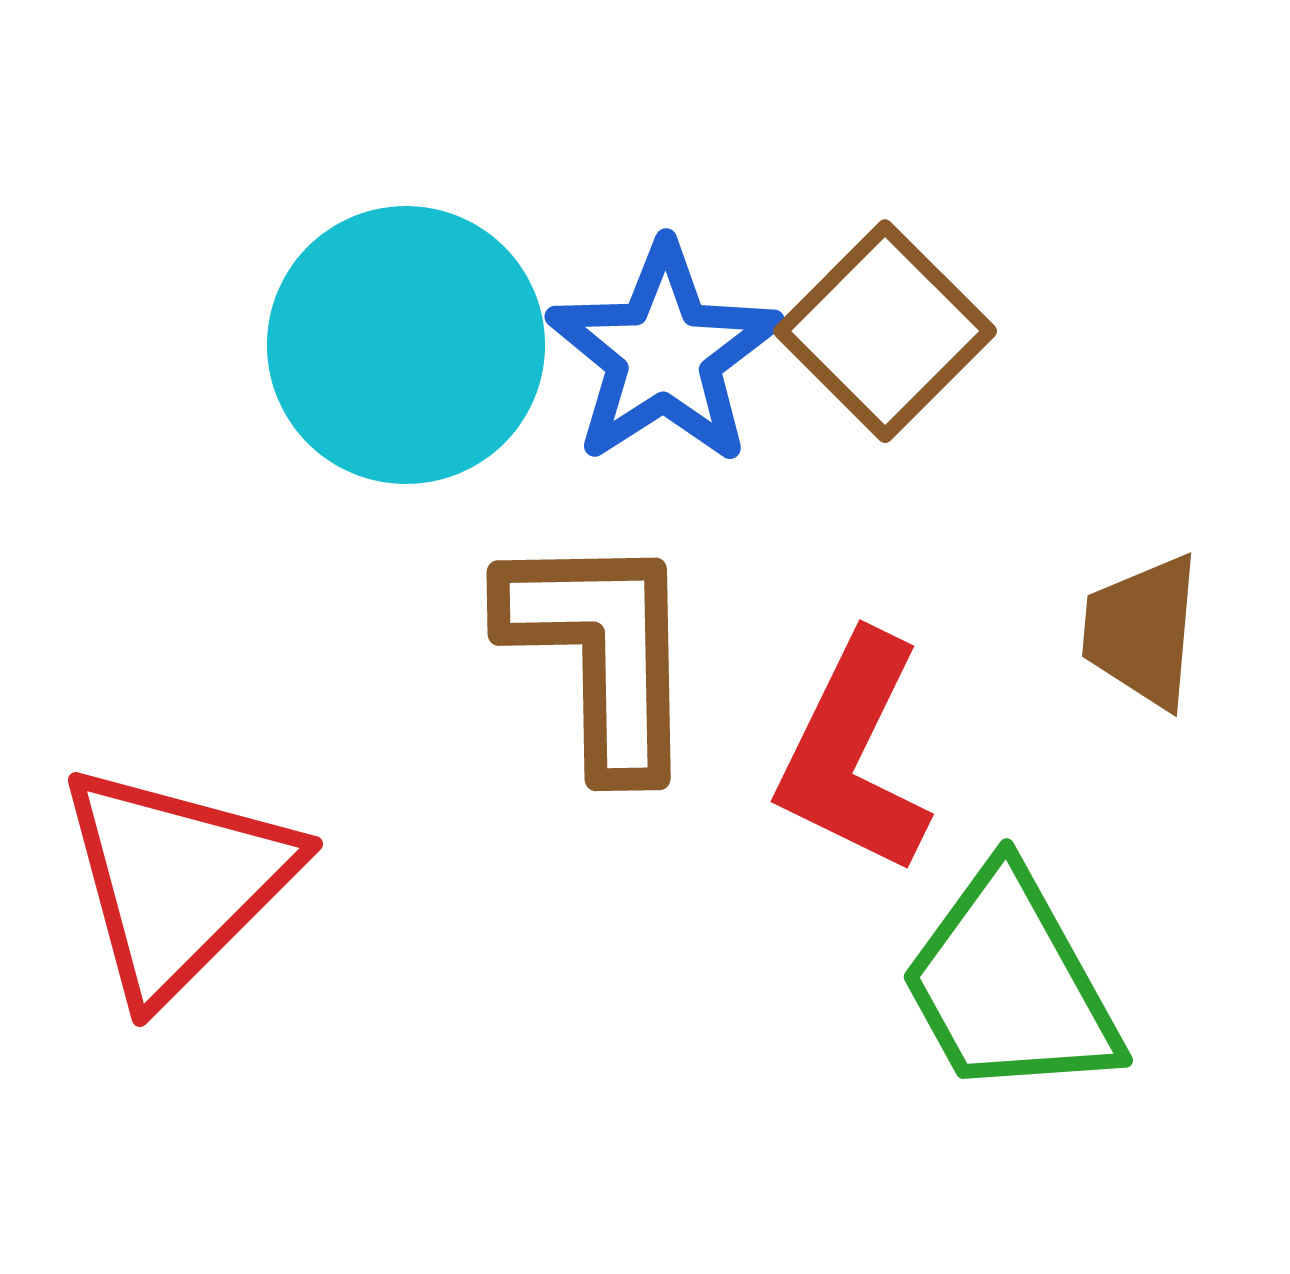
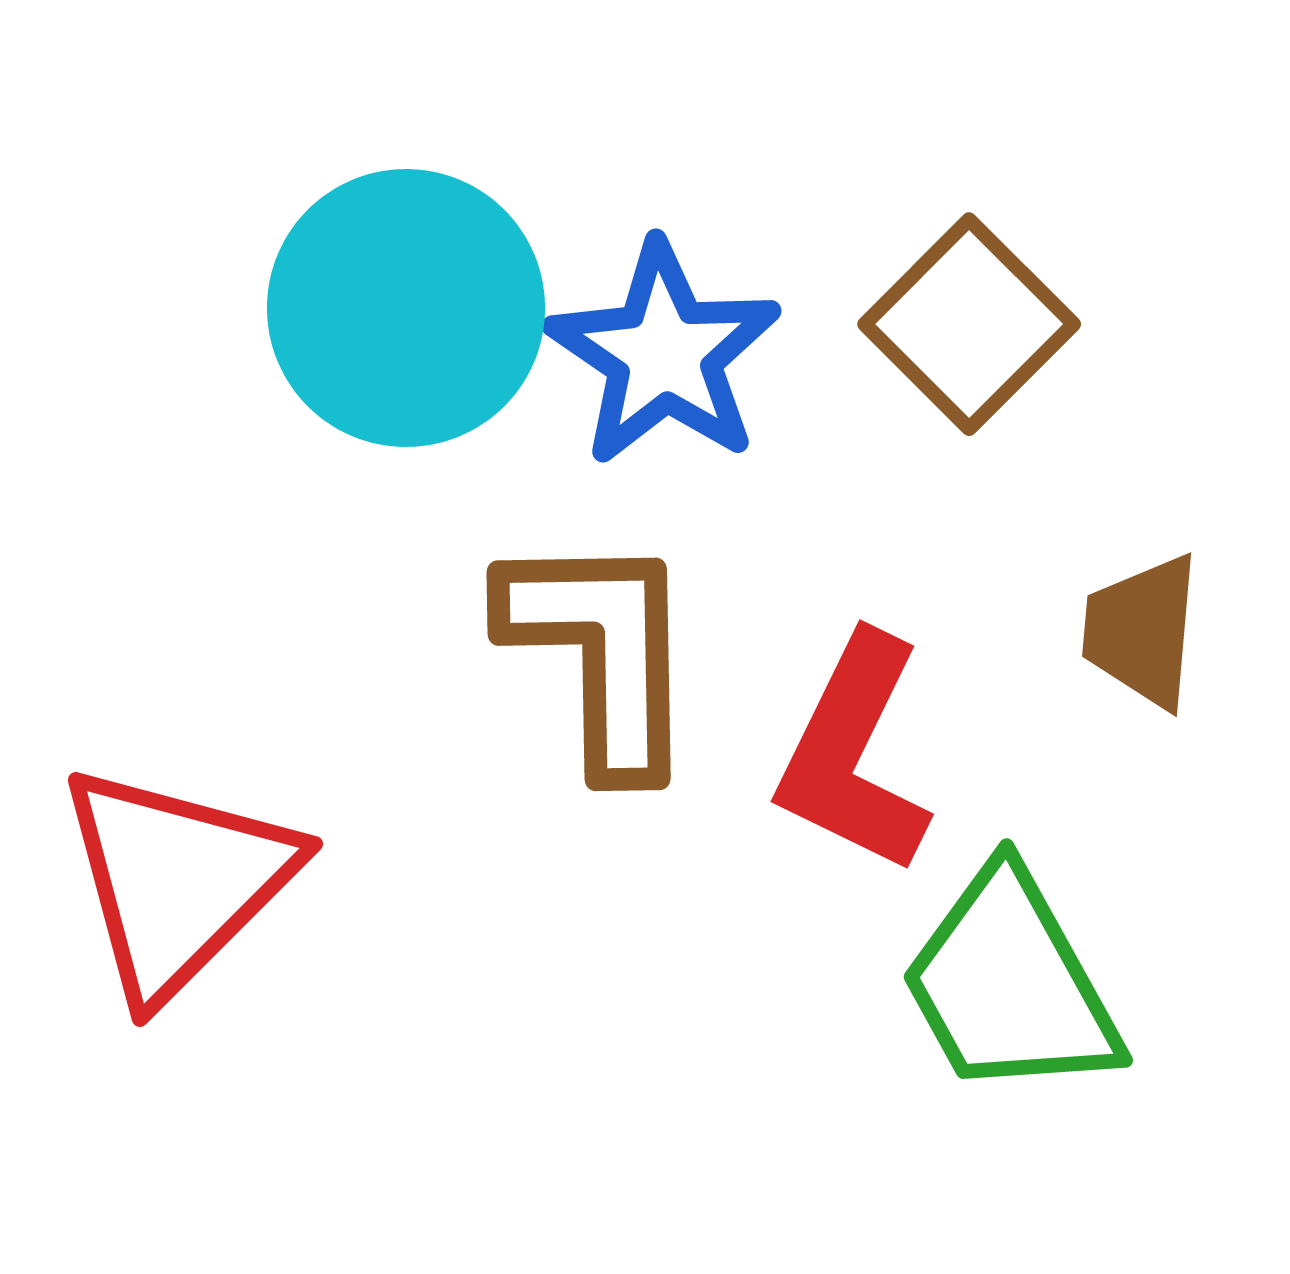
brown square: moved 84 px right, 7 px up
cyan circle: moved 37 px up
blue star: rotated 5 degrees counterclockwise
